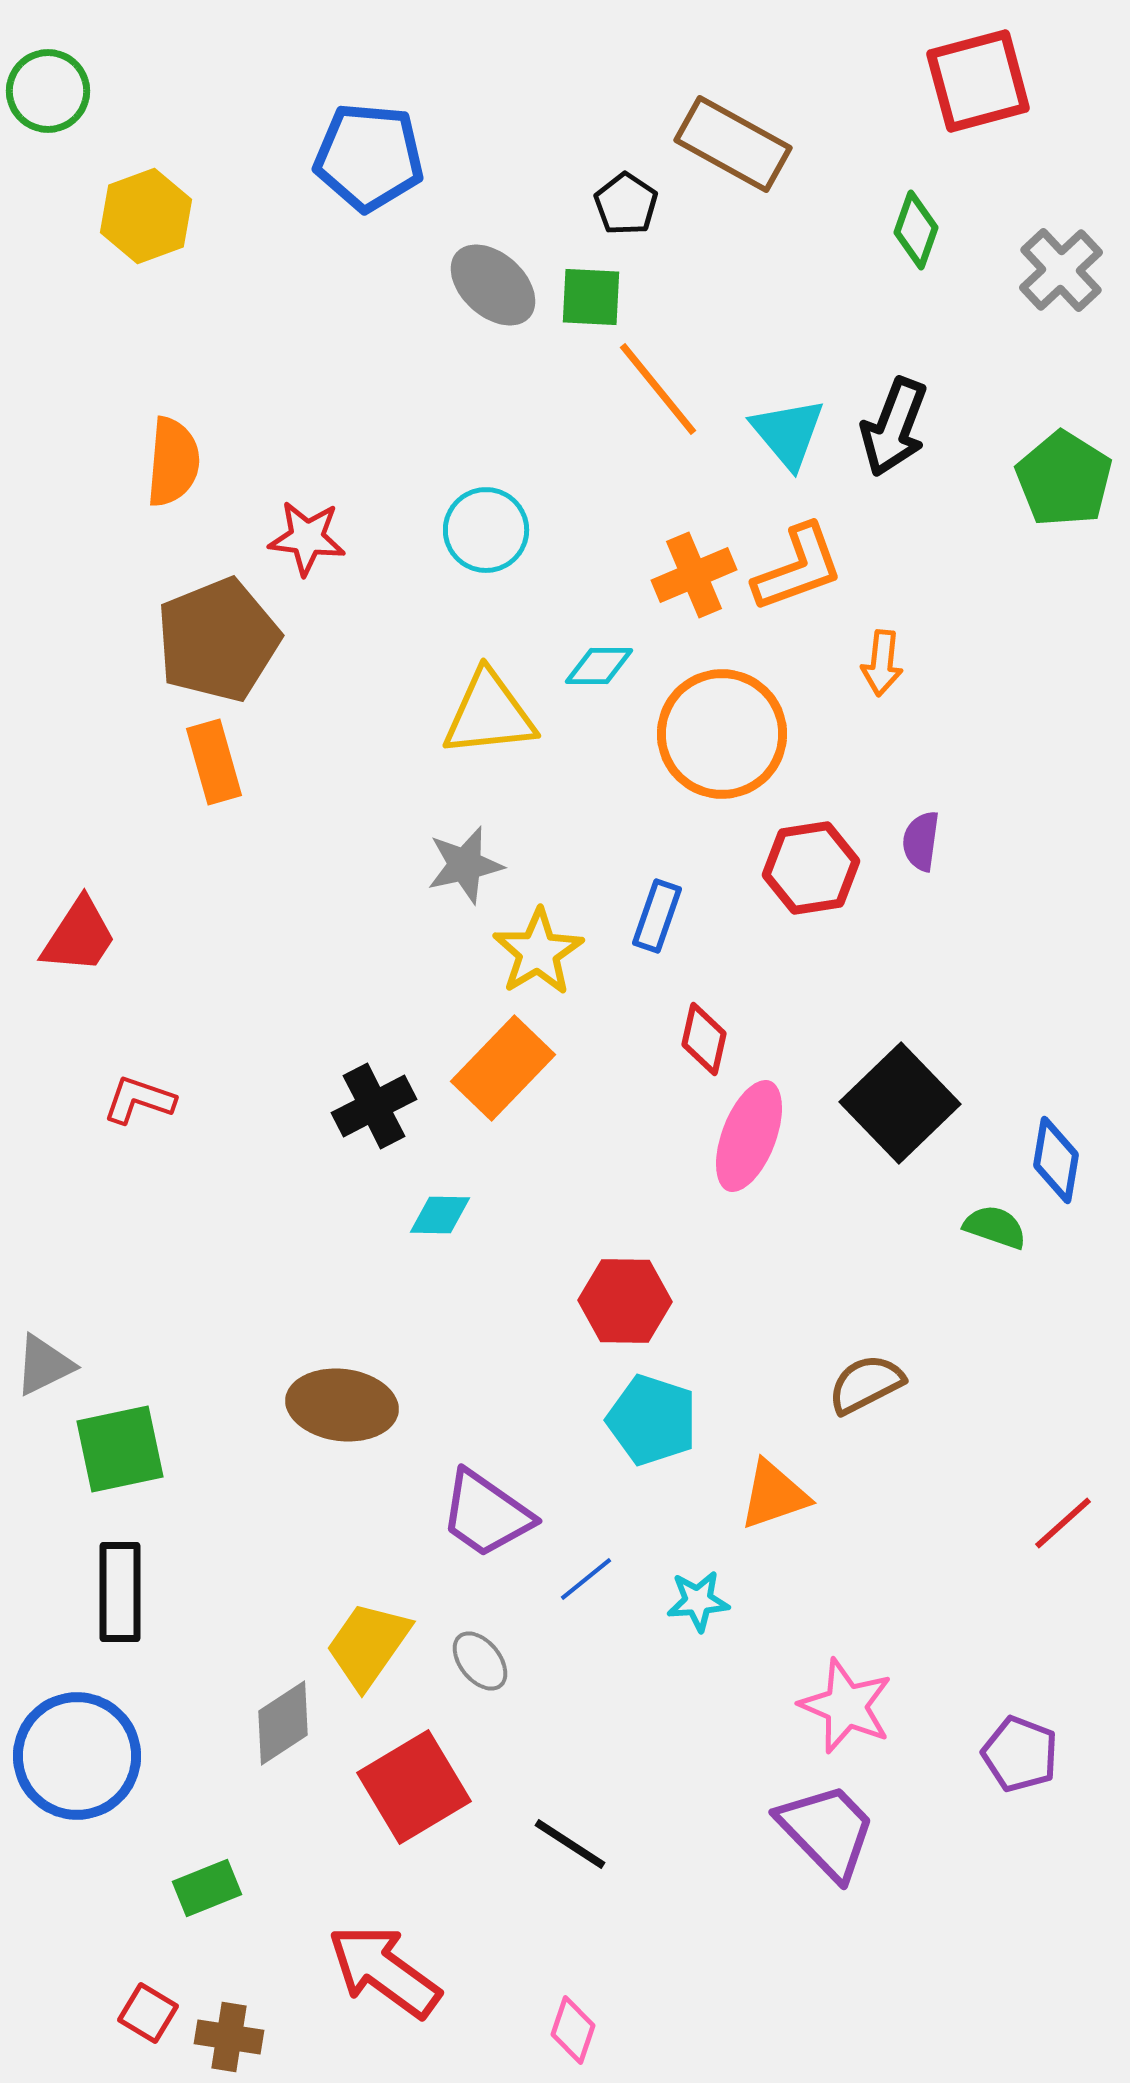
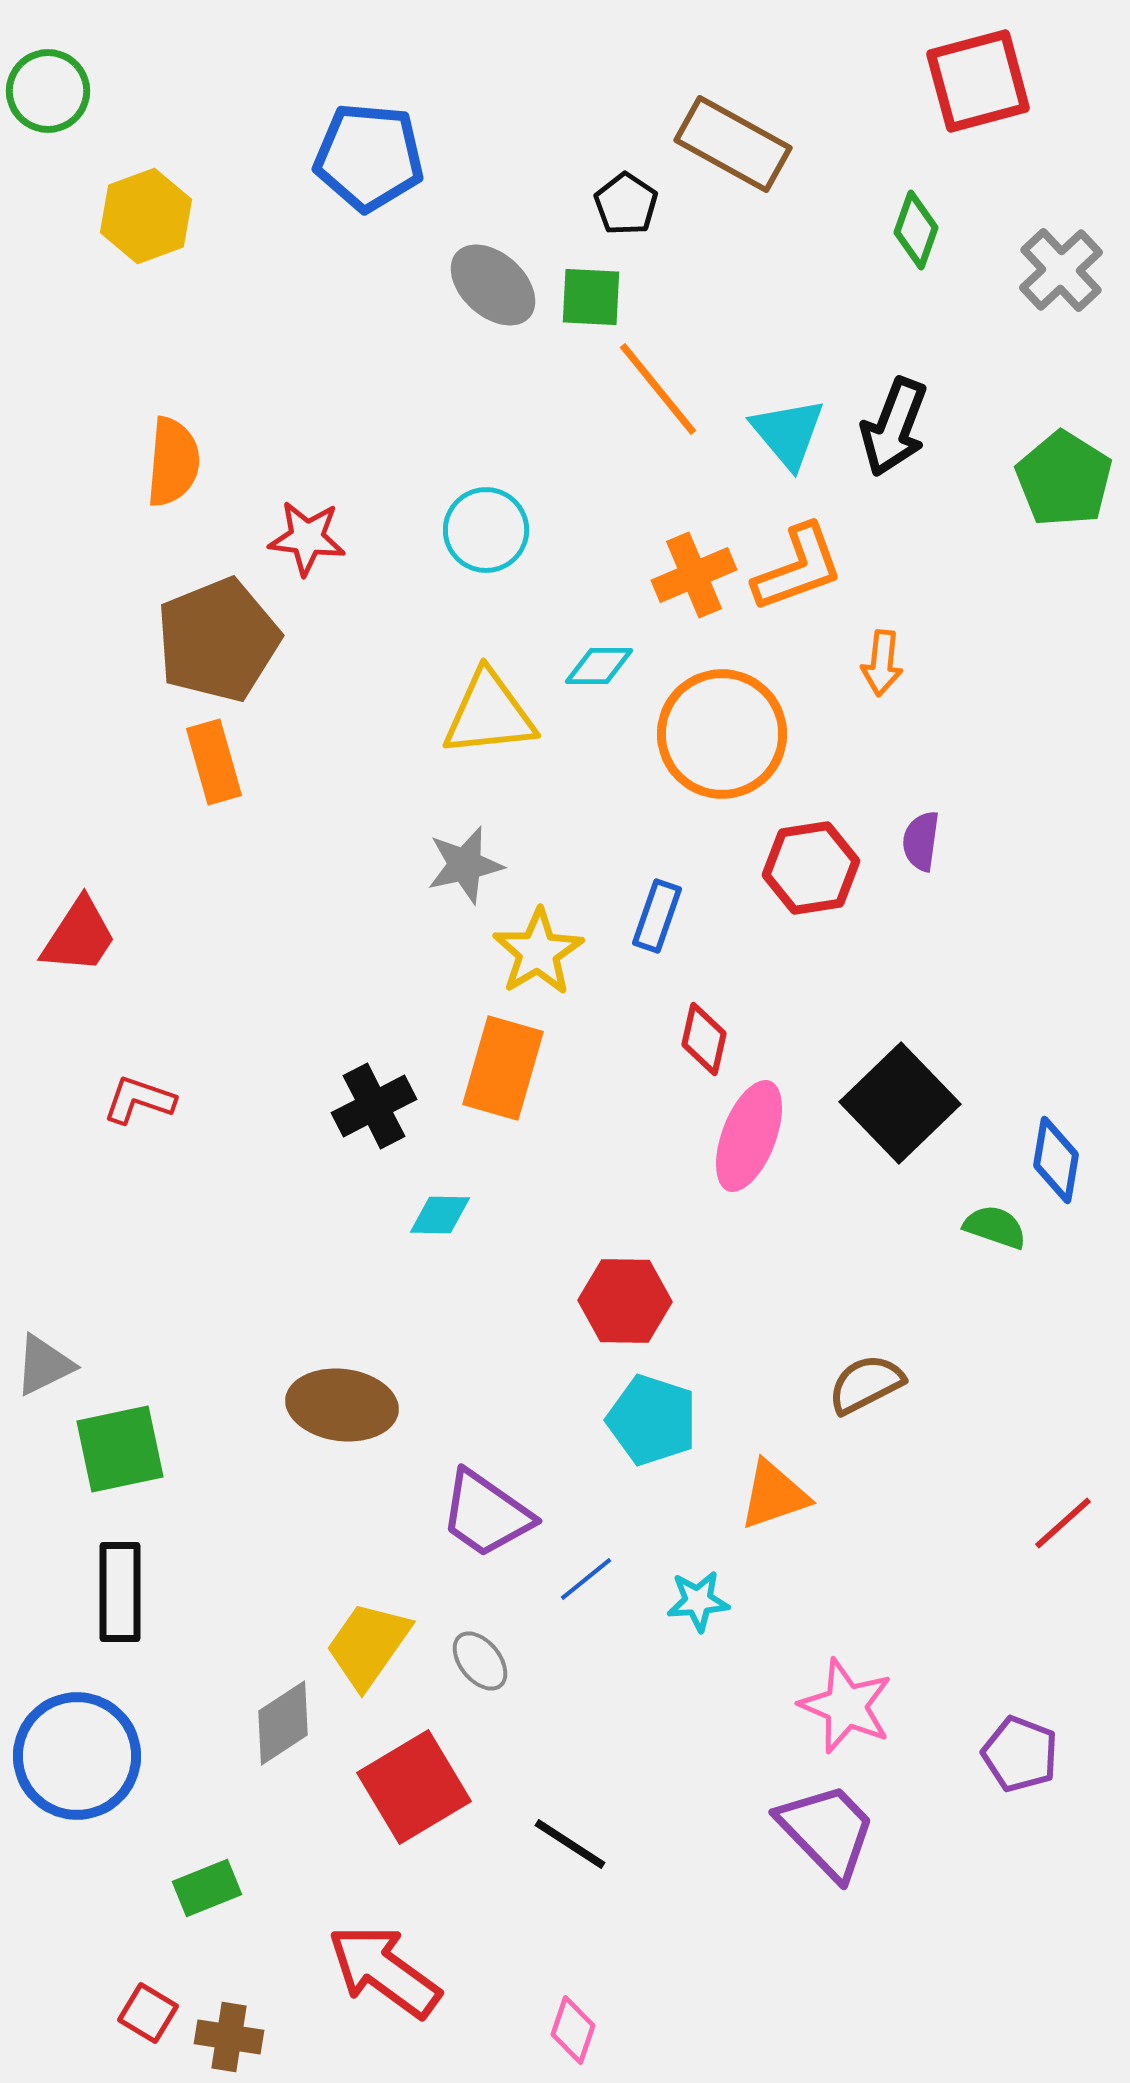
orange rectangle at (503, 1068): rotated 28 degrees counterclockwise
